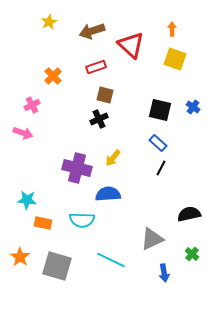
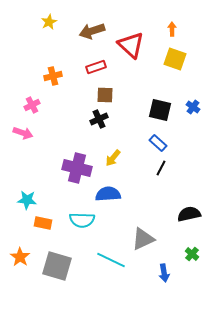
orange cross: rotated 30 degrees clockwise
brown square: rotated 12 degrees counterclockwise
gray triangle: moved 9 px left
